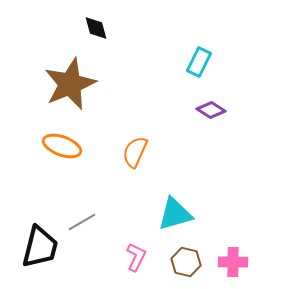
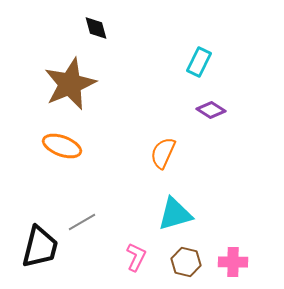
orange semicircle: moved 28 px right, 1 px down
